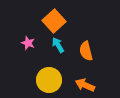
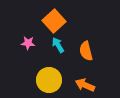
pink star: rotated 16 degrees counterclockwise
